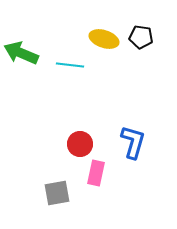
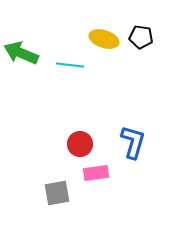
pink rectangle: rotated 70 degrees clockwise
